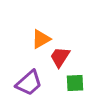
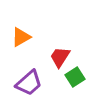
orange triangle: moved 20 px left, 2 px up
green square: moved 6 px up; rotated 30 degrees counterclockwise
